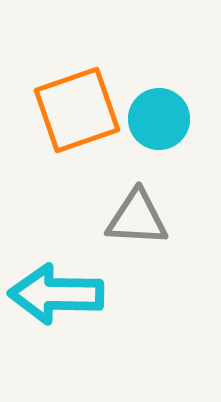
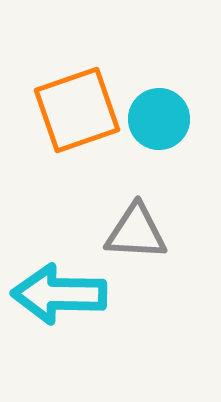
gray triangle: moved 1 px left, 14 px down
cyan arrow: moved 3 px right
